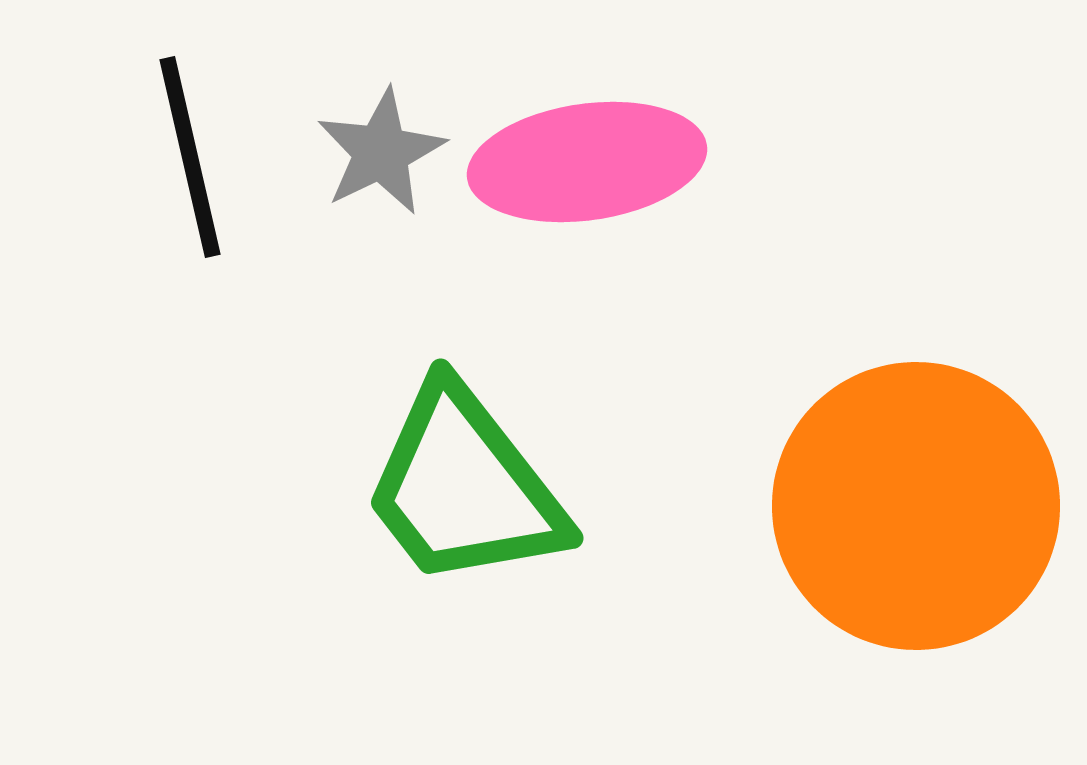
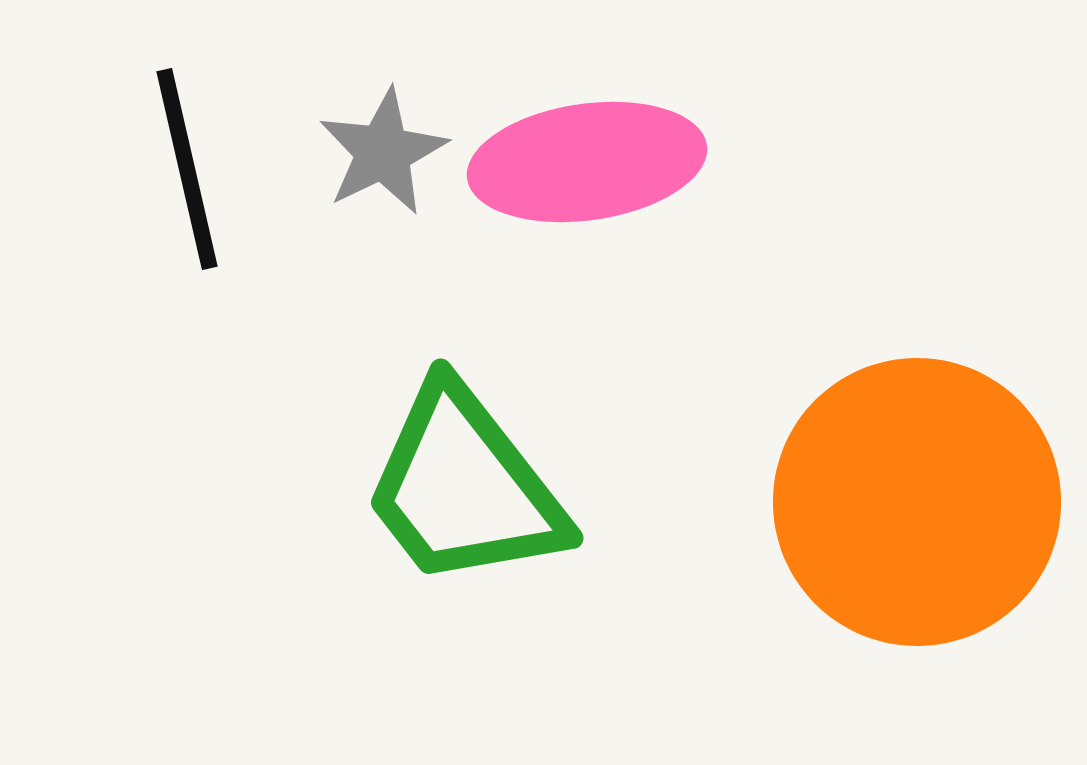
gray star: moved 2 px right
black line: moved 3 px left, 12 px down
orange circle: moved 1 px right, 4 px up
